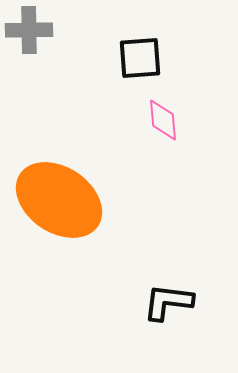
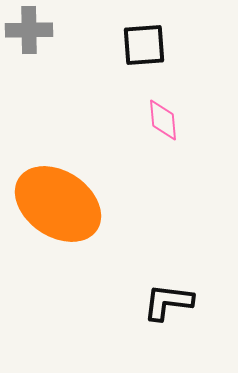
black square: moved 4 px right, 13 px up
orange ellipse: moved 1 px left, 4 px down
